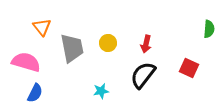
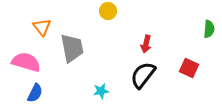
yellow circle: moved 32 px up
